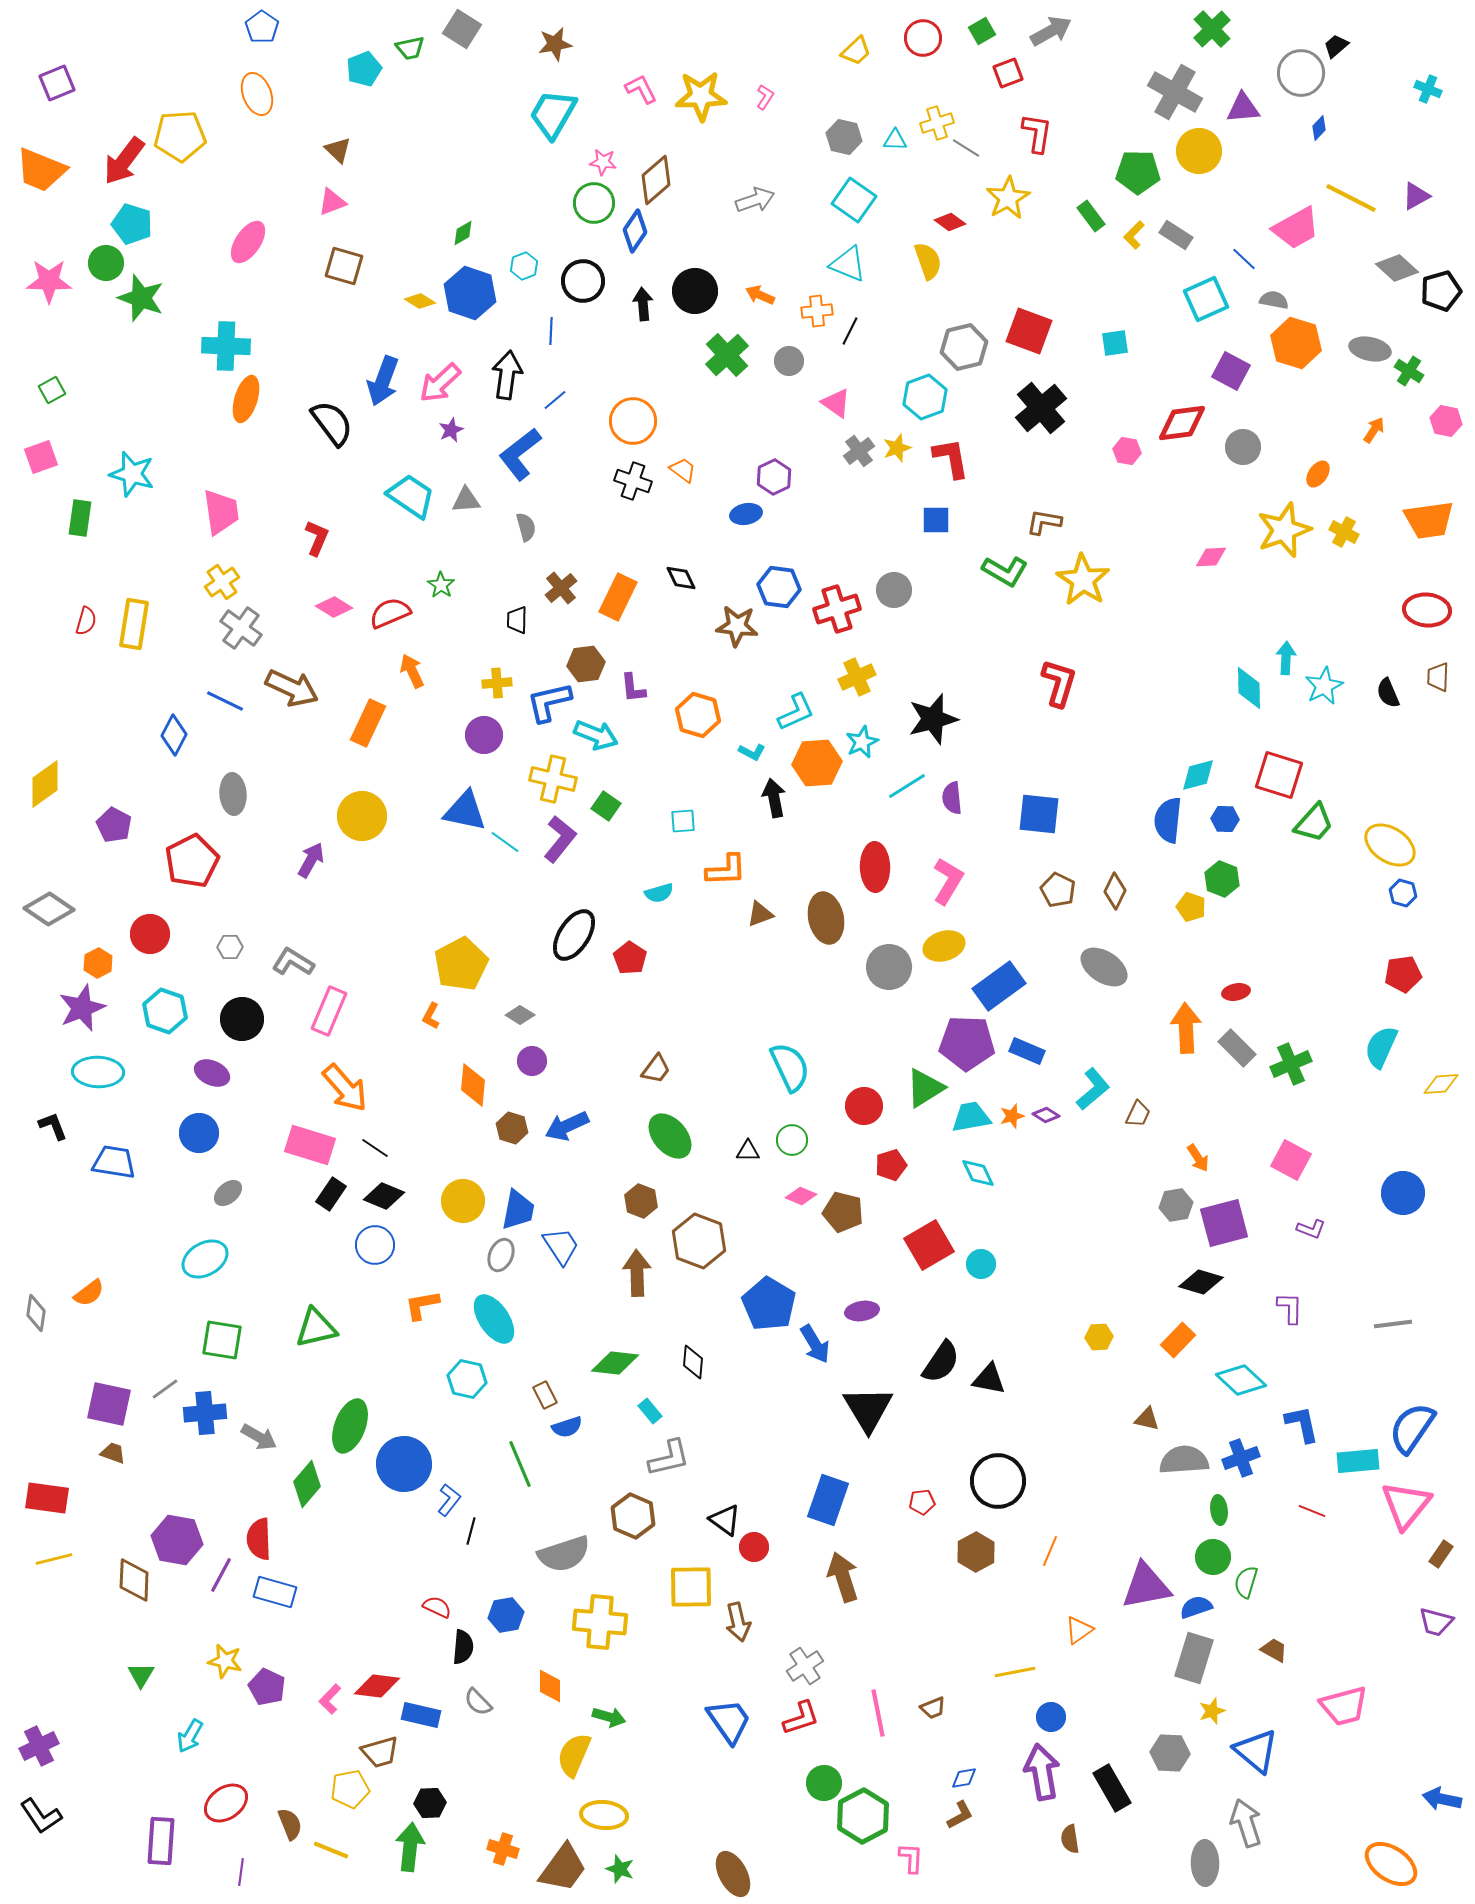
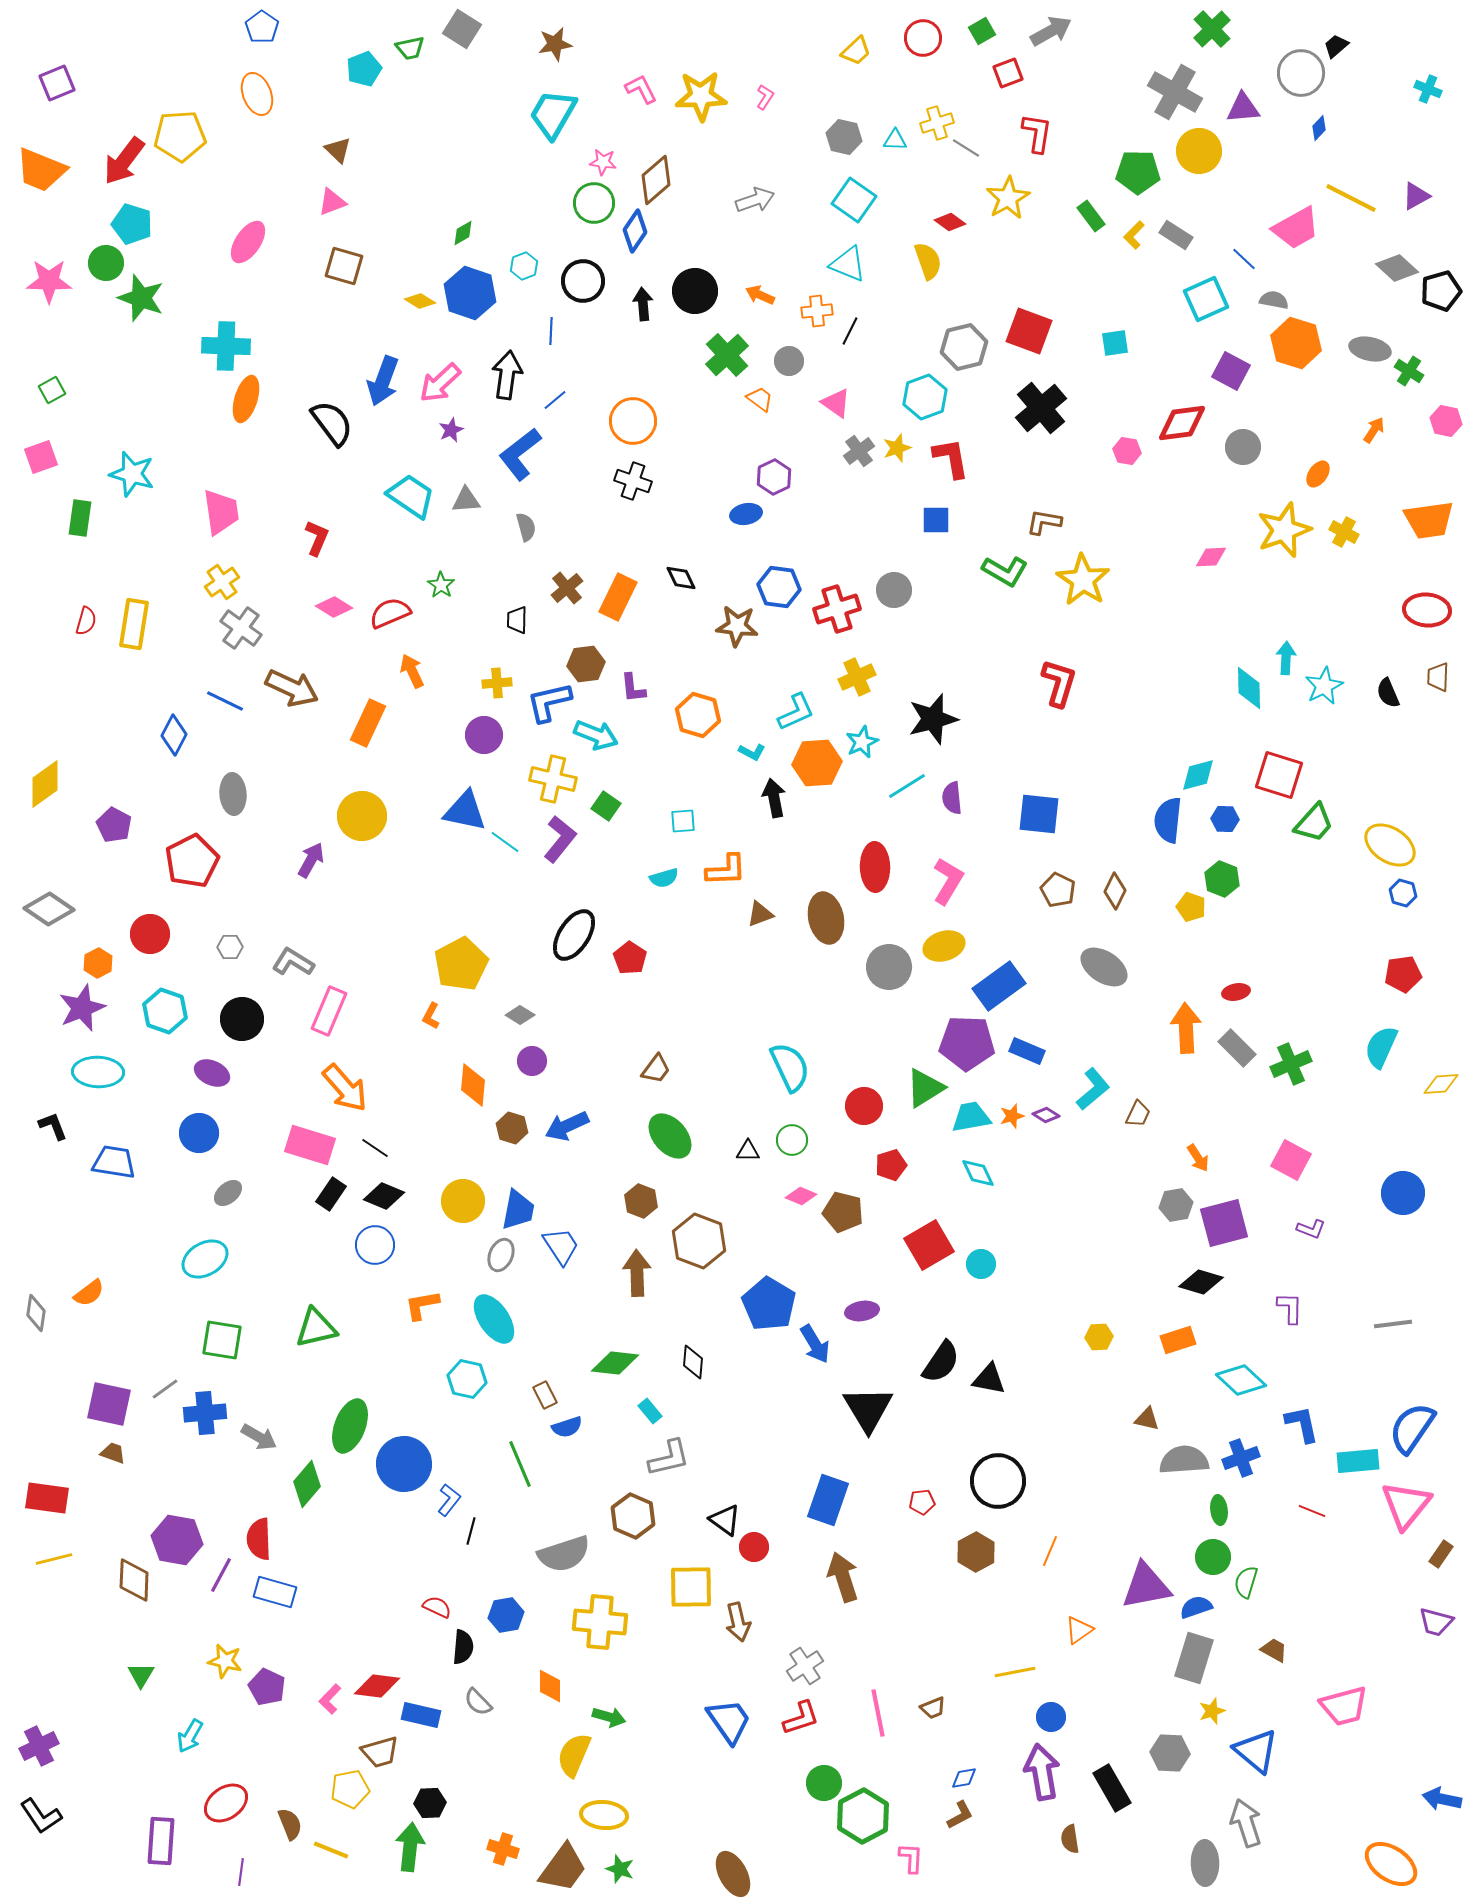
orange trapezoid at (683, 470): moved 77 px right, 71 px up
brown cross at (561, 588): moved 6 px right
cyan semicircle at (659, 893): moved 5 px right, 15 px up
orange rectangle at (1178, 1340): rotated 28 degrees clockwise
